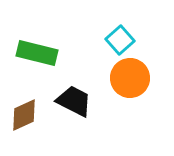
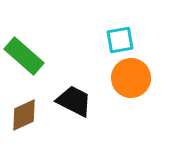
cyan square: rotated 32 degrees clockwise
green rectangle: moved 13 px left, 3 px down; rotated 27 degrees clockwise
orange circle: moved 1 px right
